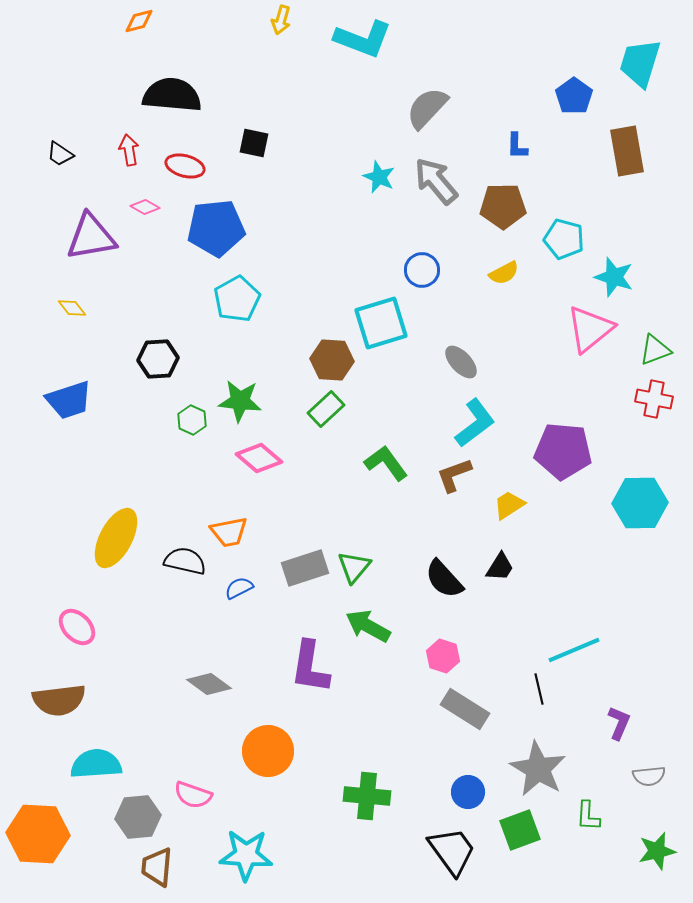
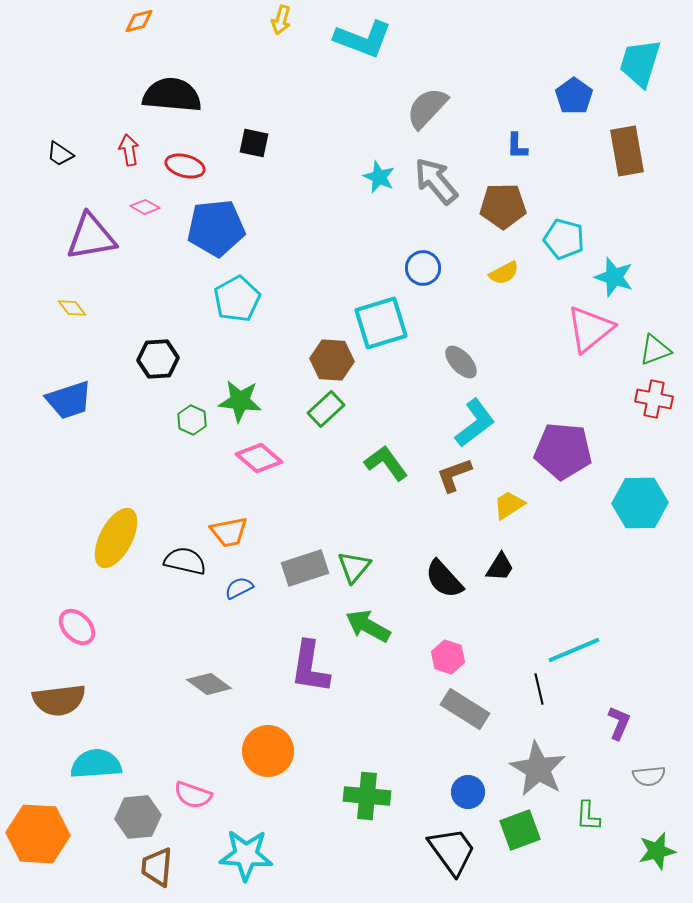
blue circle at (422, 270): moved 1 px right, 2 px up
pink hexagon at (443, 656): moved 5 px right, 1 px down
